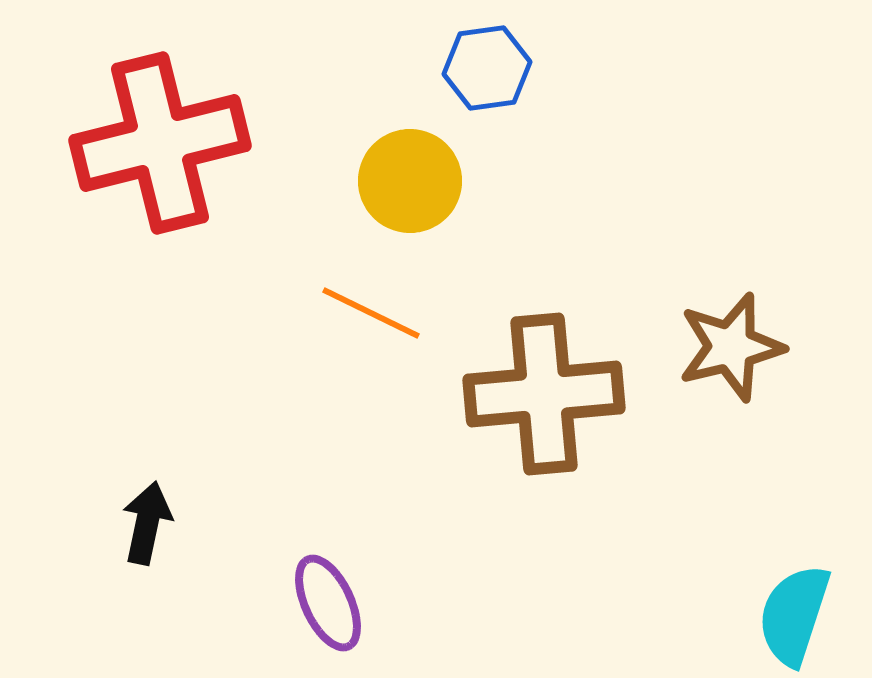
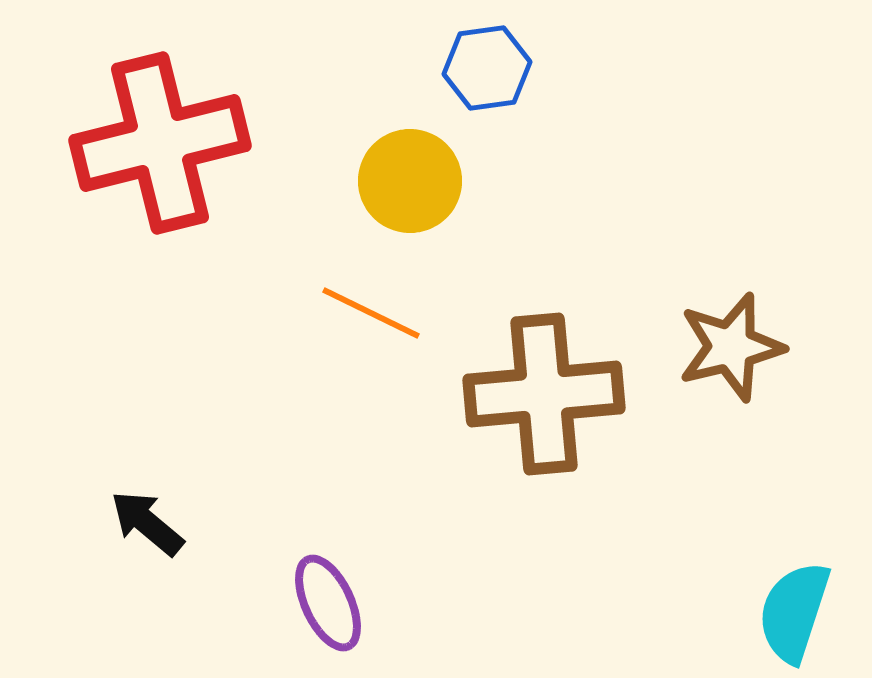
black arrow: rotated 62 degrees counterclockwise
cyan semicircle: moved 3 px up
